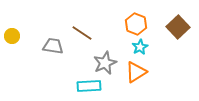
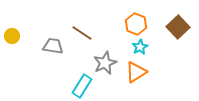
cyan rectangle: moved 7 px left; rotated 55 degrees counterclockwise
